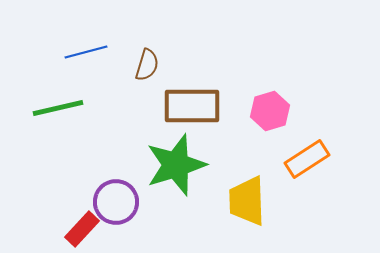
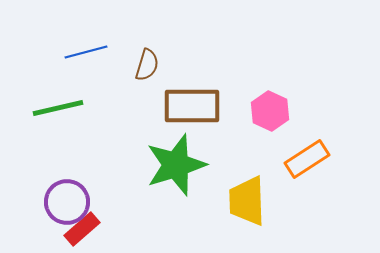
pink hexagon: rotated 18 degrees counterclockwise
purple circle: moved 49 px left
red rectangle: rotated 6 degrees clockwise
